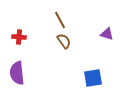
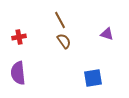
red cross: rotated 16 degrees counterclockwise
purple semicircle: moved 1 px right
